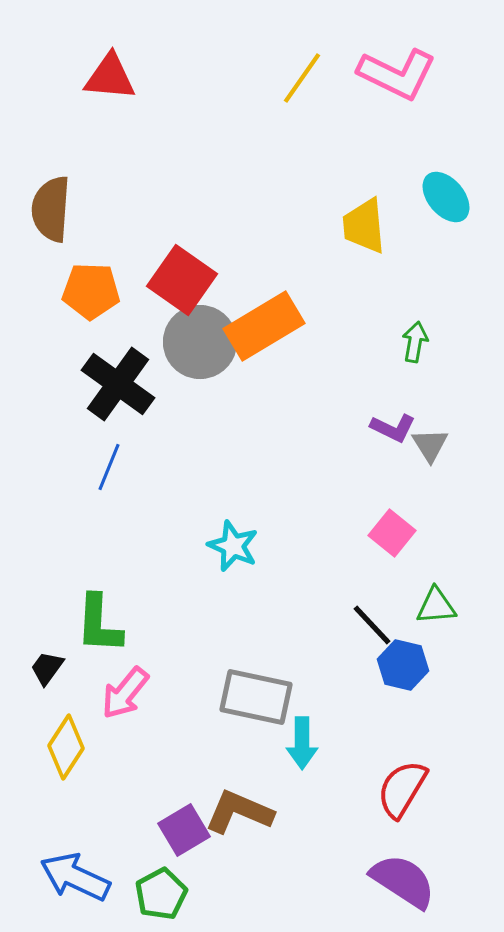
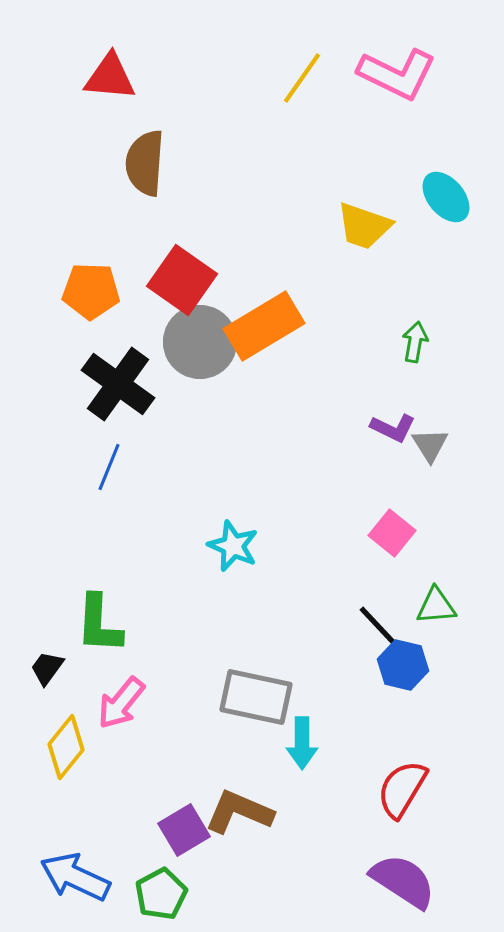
brown semicircle: moved 94 px right, 46 px up
yellow trapezoid: rotated 66 degrees counterclockwise
black line: moved 6 px right, 1 px down
pink arrow: moved 4 px left, 10 px down
yellow diamond: rotated 6 degrees clockwise
